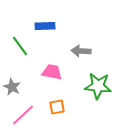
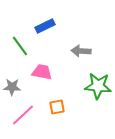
blue rectangle: rotated 24 degrees counterclockwise
pink trapezoid: moved 10 px left
gray star: rotated 24 degrees counterclockwise
